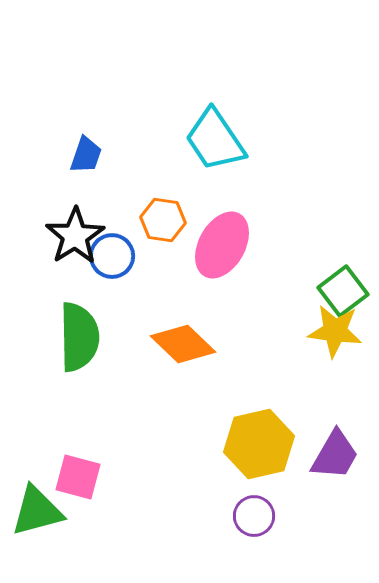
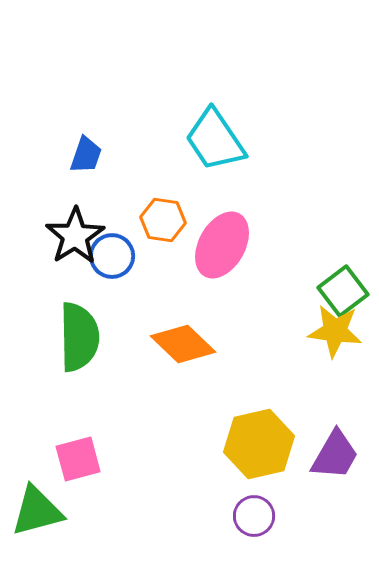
pink square: moved 18 px up; rotated 30 degrees counterclockwise
